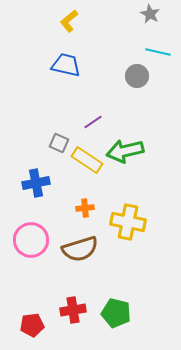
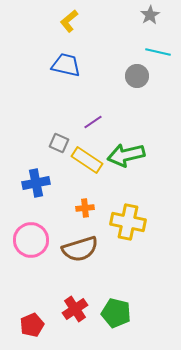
gray star: moved 1 px down; rotated 12 degrees clockwise
green arrow: moved 1 px right, 4 px down
red cross: moved 2 px right, 1 px up; rotated 25 degrees counterclockwise
red pentagon: rotated 15 degrees counterclockwise
